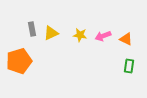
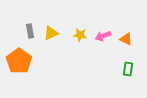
gray rectangle: moved 2 px left, 2 px down
orange pentagon: rotated 20 degrees counterclockwise
green rectangle: moved 1 px left, 3 px down
